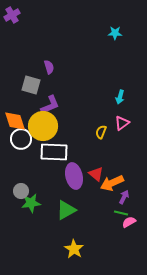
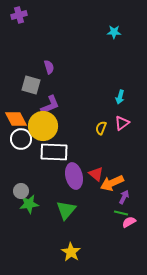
purple cross: moved 7 px right; rotated 14 degrees clockwise
cyan star: moved 1 px left, 1 px up
orange diamond: moved 1 px right, 2 px up; rotated 10 degrees counterclockwise
yellow semicircle: moved 4 px up
green star: moved 2 px left, 1 px down
green triangle: rotated 20 degrees counterclockwise
yellow star: moved 3 px left, 3 px down
